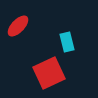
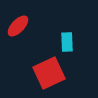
cyan rectangle: rotated 12 degrees clockwise
